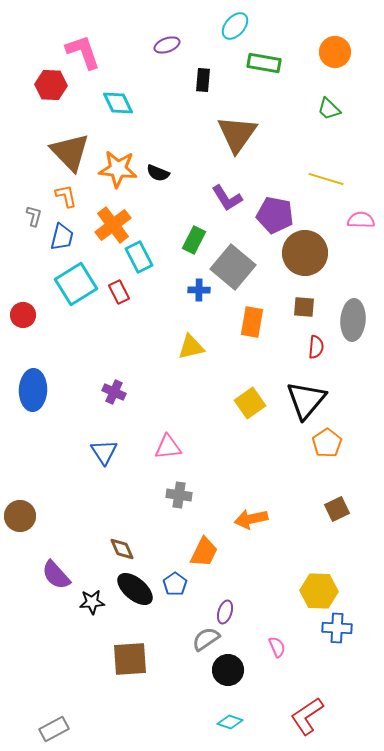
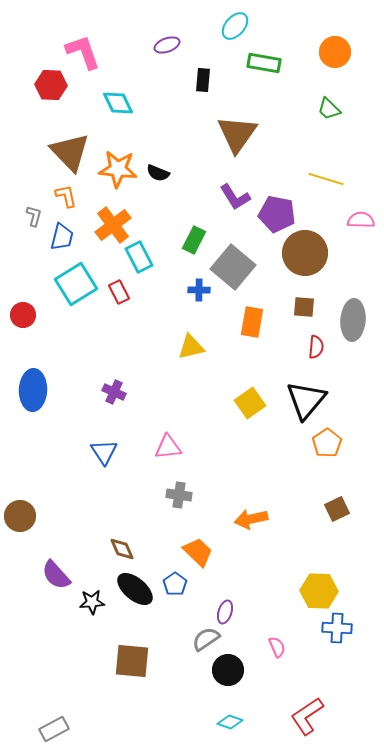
purple L-shape at (227, 198): moved 8 px right, 1 px up
purple pentagon at (275, 215): moved 2 px right, 1 px up
orange trapezoid at (204, 552): moved 6 px left; rotated 72 degrees counterclockwise
brown square at (130, 659): moved 2 px right, 2 px down; rotated 9 degrees clockwise
